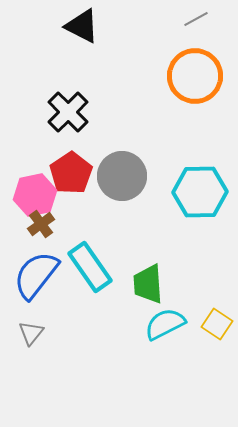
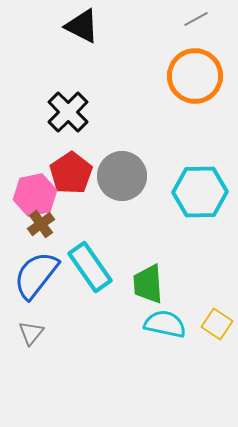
cyan semicircle: rotated 39 degrees clockwise
